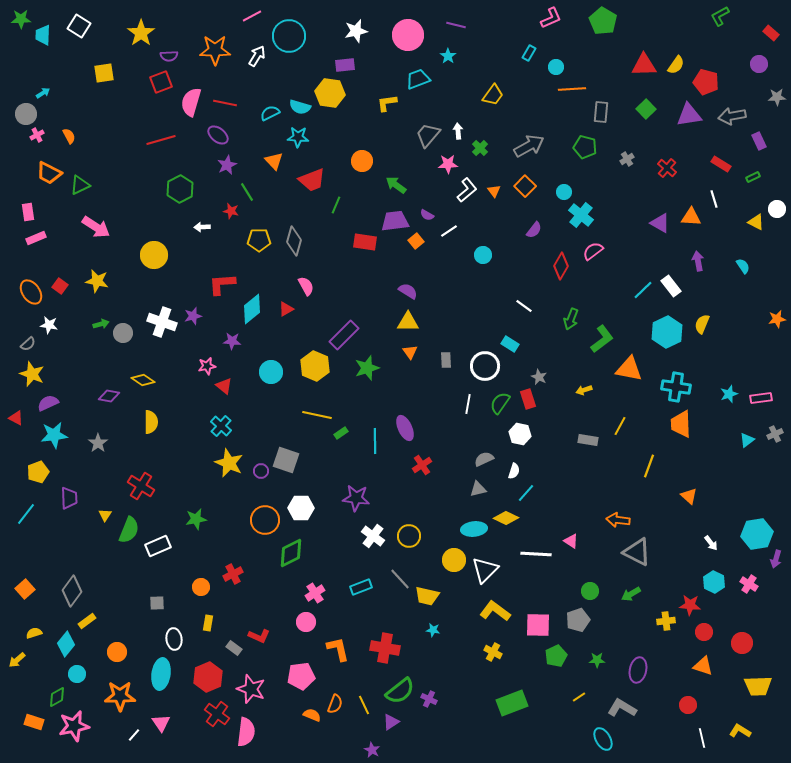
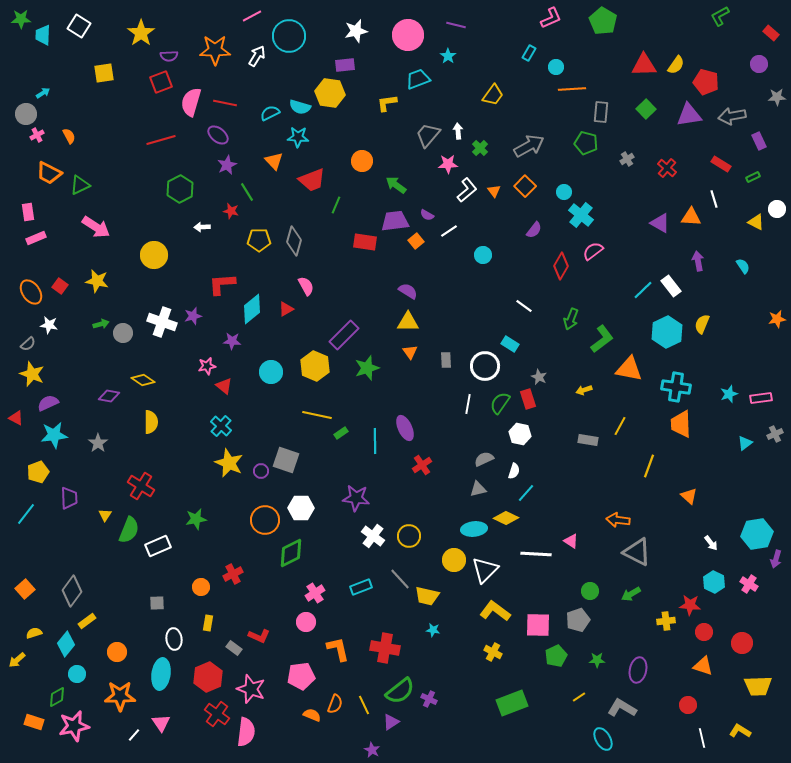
green pentagon at (585, 147): moved 1 px right, 4 px up
cyan triangle at (747, 440): moved 2 px left, 3 px down
